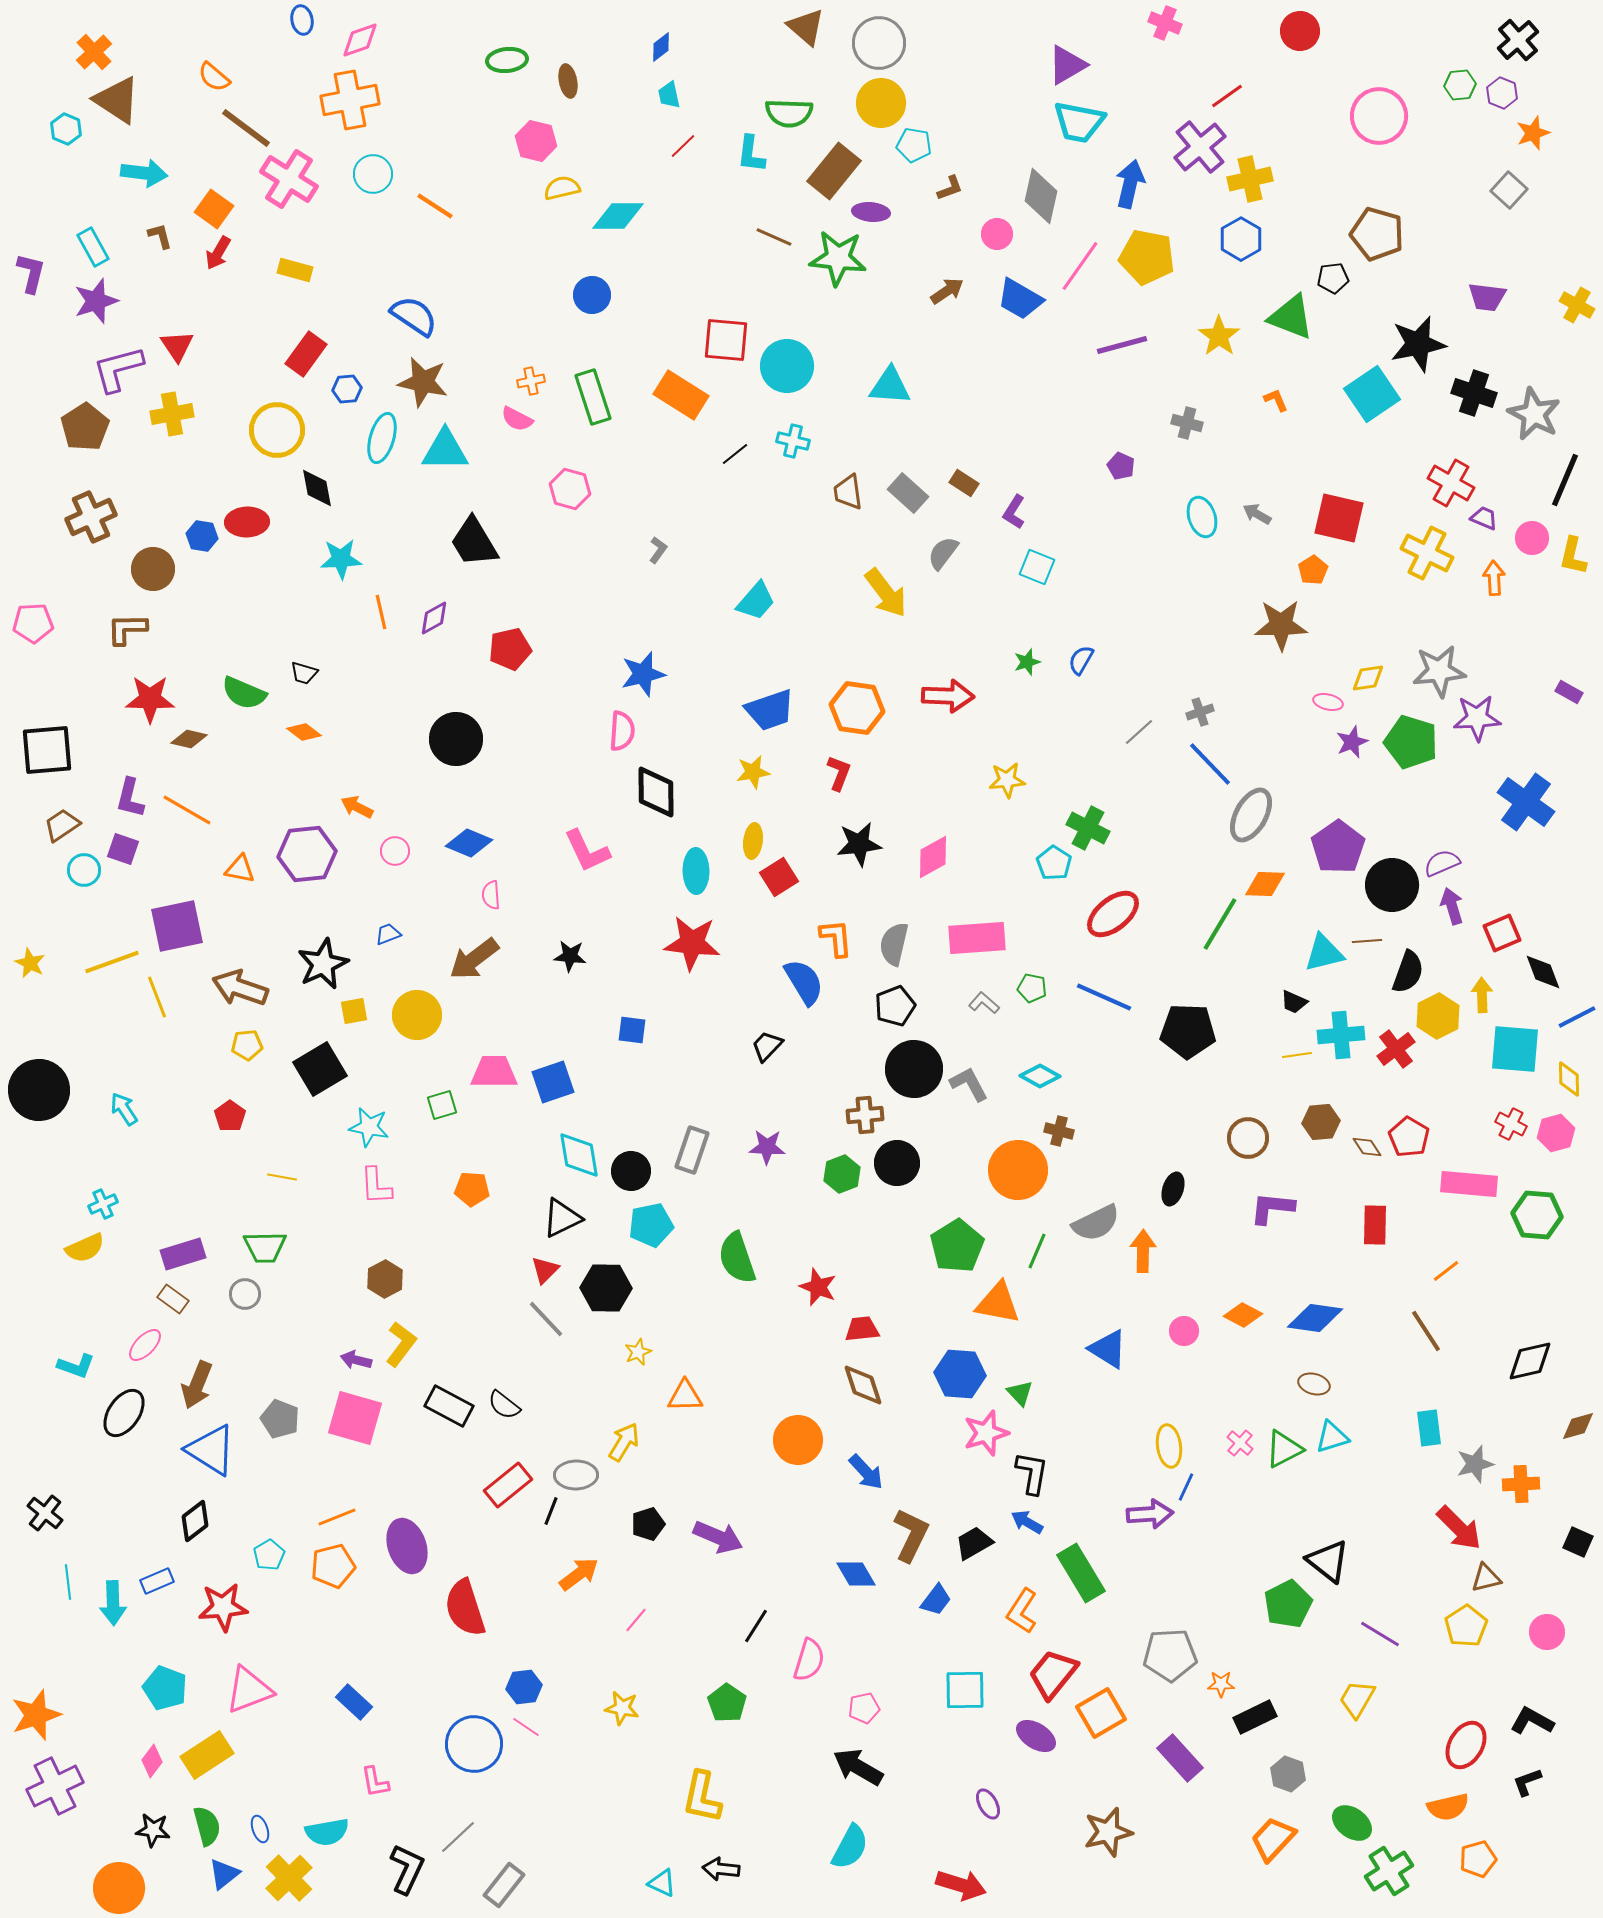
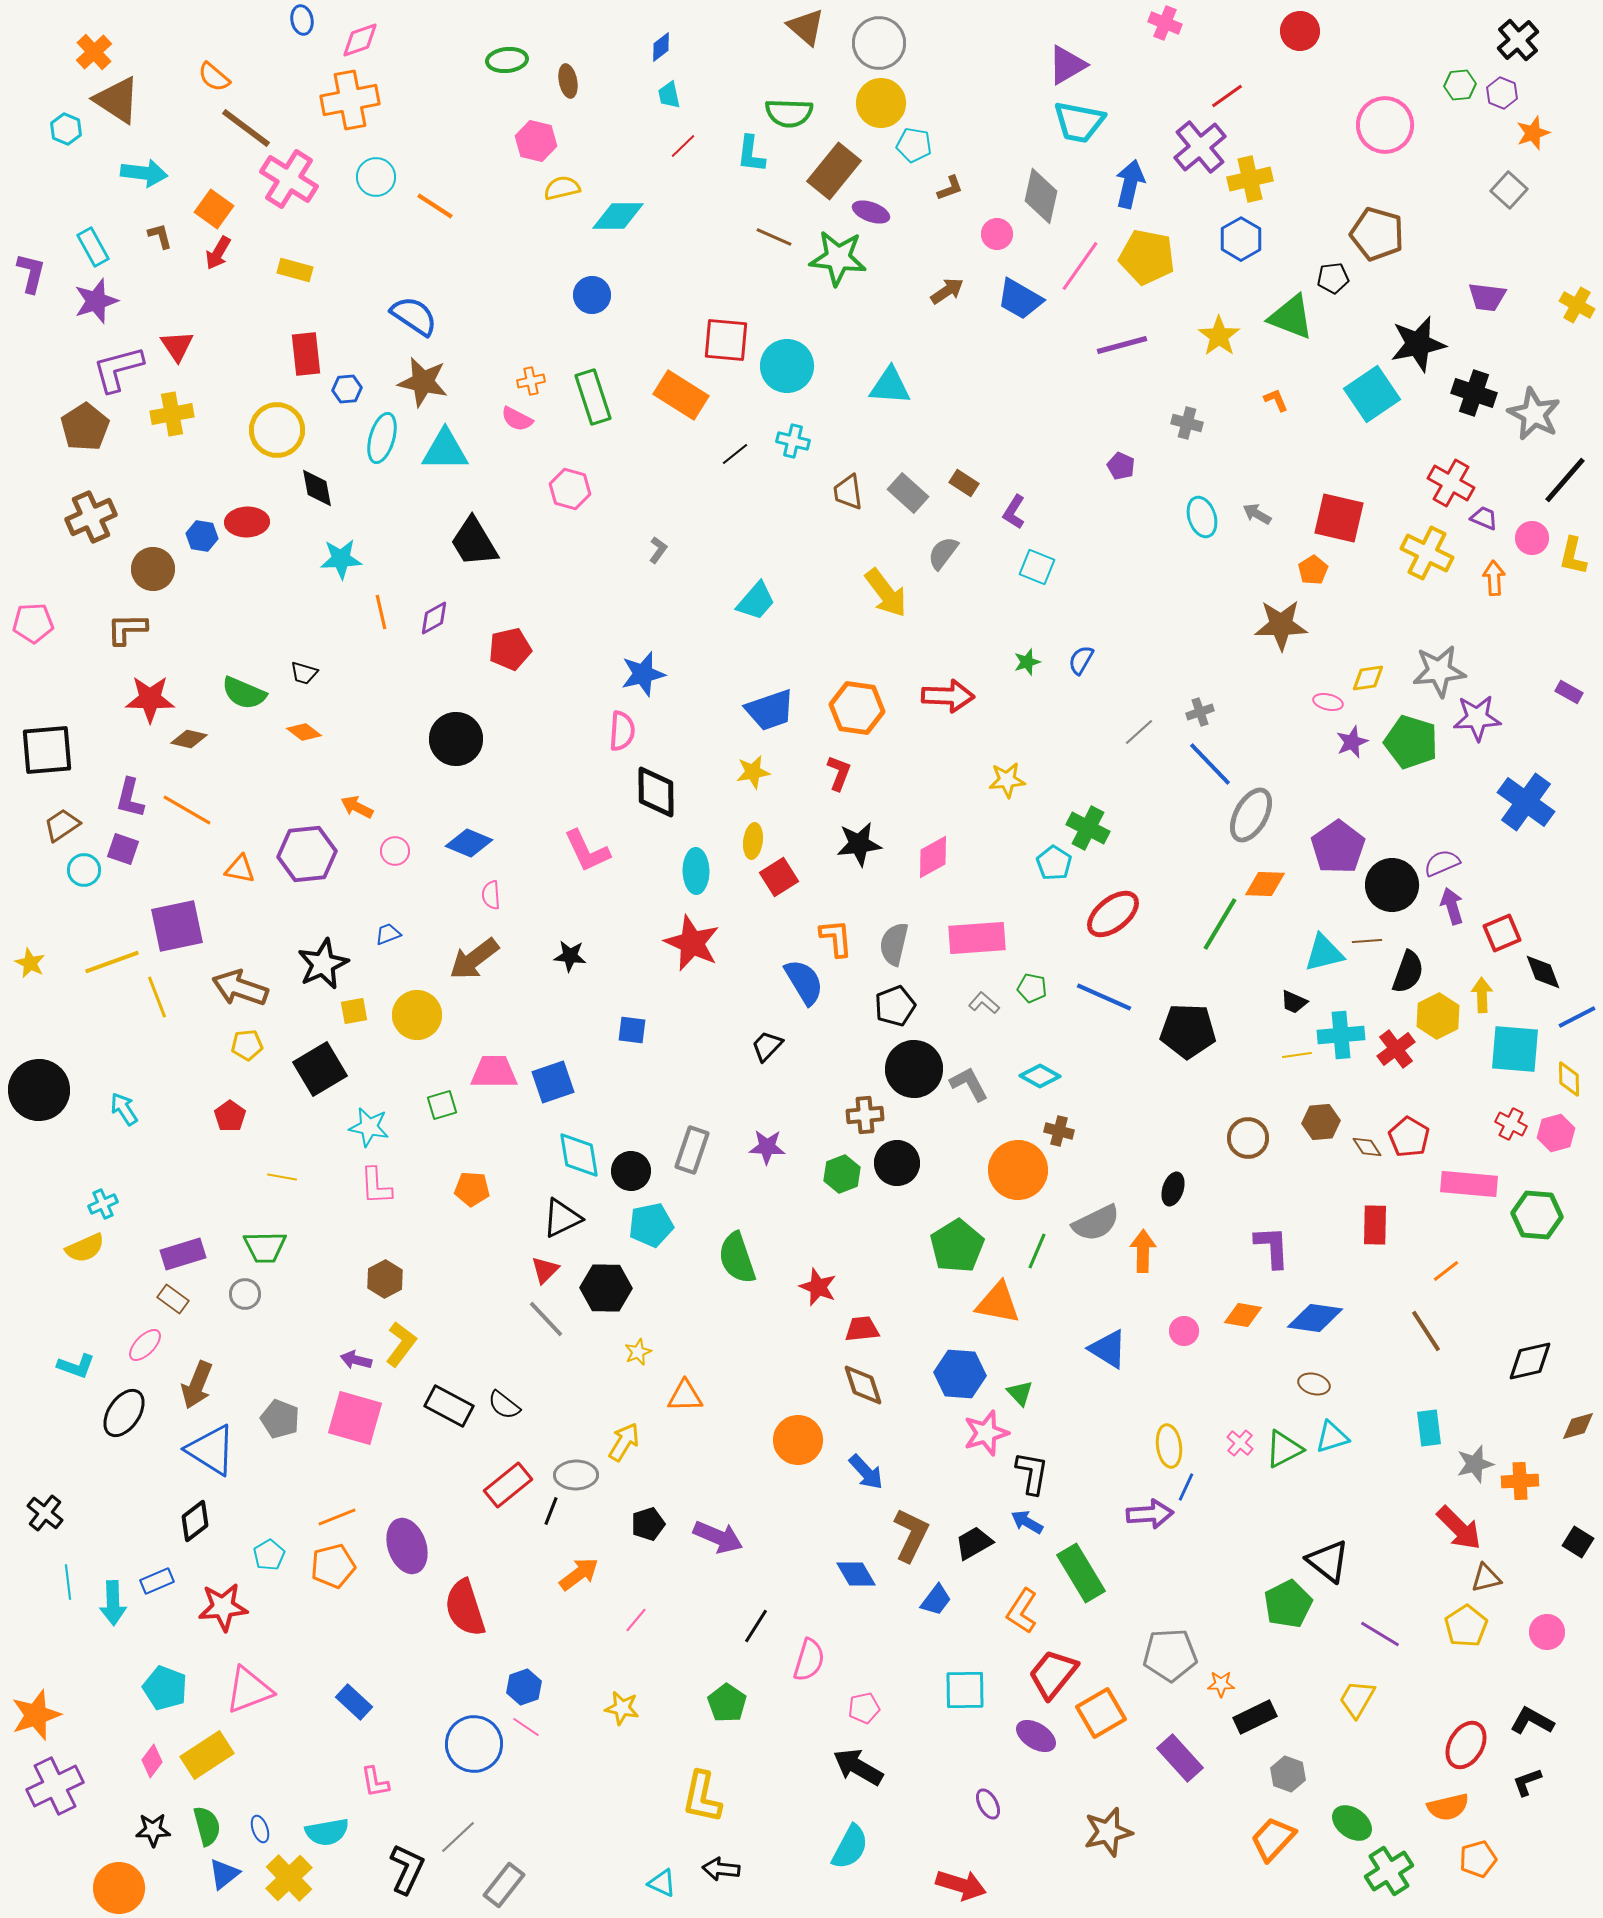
pink circle at (1379, 116): moved 6 px right, 9 px down
cyan circle at (373, 174): moved 3 px right, 3 px down
purple ellipse at (871, 212): rotated 15 degrees clockwise
red rectangle at (306, 354): rotated 42 degrees counterclockwise
black line at (1565, 480): rotated 18 degrees clockwise
red star at (692, 943): rotated 18 degrees clockwise
purple L-shape at (1272, 1208): moved 39 px down; rotated 81 degrees clockwise
orange diamond at (1243, 1315): rotated 18 degrees counterclockwise
orange cross at (1521, 1484): moved 1 px left, 3 px up
black square at (1578, 1542): rotated 8 degrees clockwise
blue hexagon at (524, 1687): rotated 12 degrees counterclockwise
black star at (153, 1830): rotated 8 degrees counterclockwise
